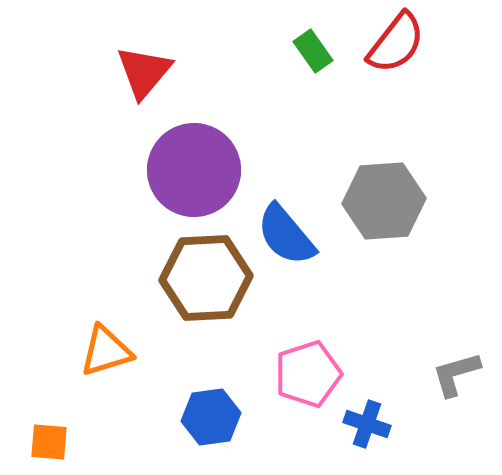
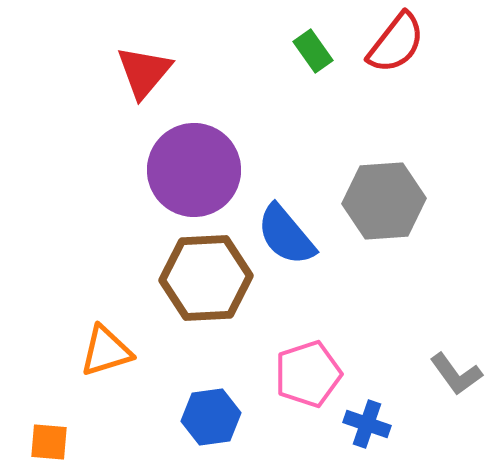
gray L-shape: rotated 110 degrees counterclockwise
